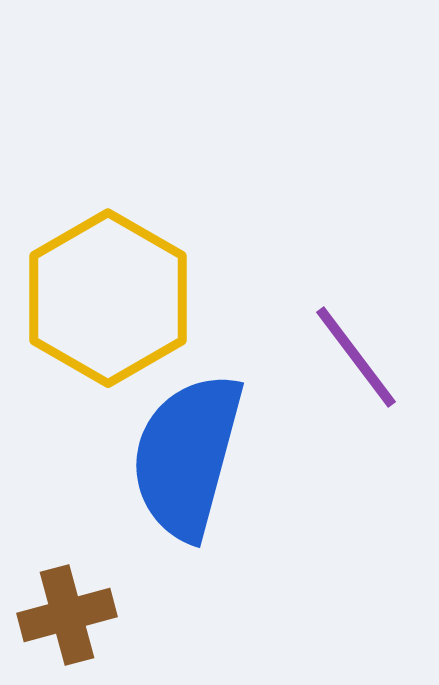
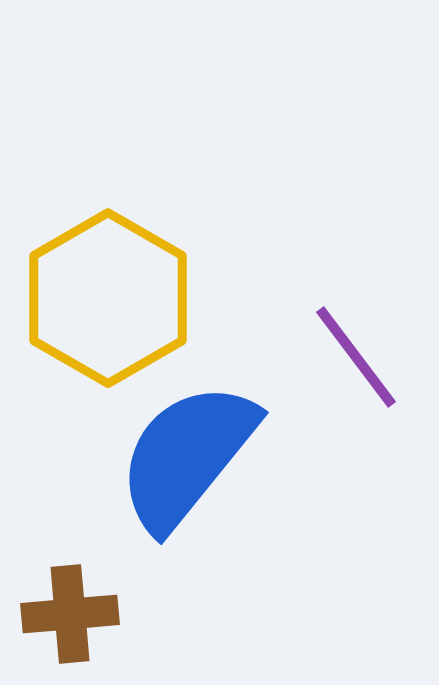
blue semicircle: rotated 24 degrees clockwise
brown cross: moved 3 px right, 1 px up; rotated 10 degrees clockwise
